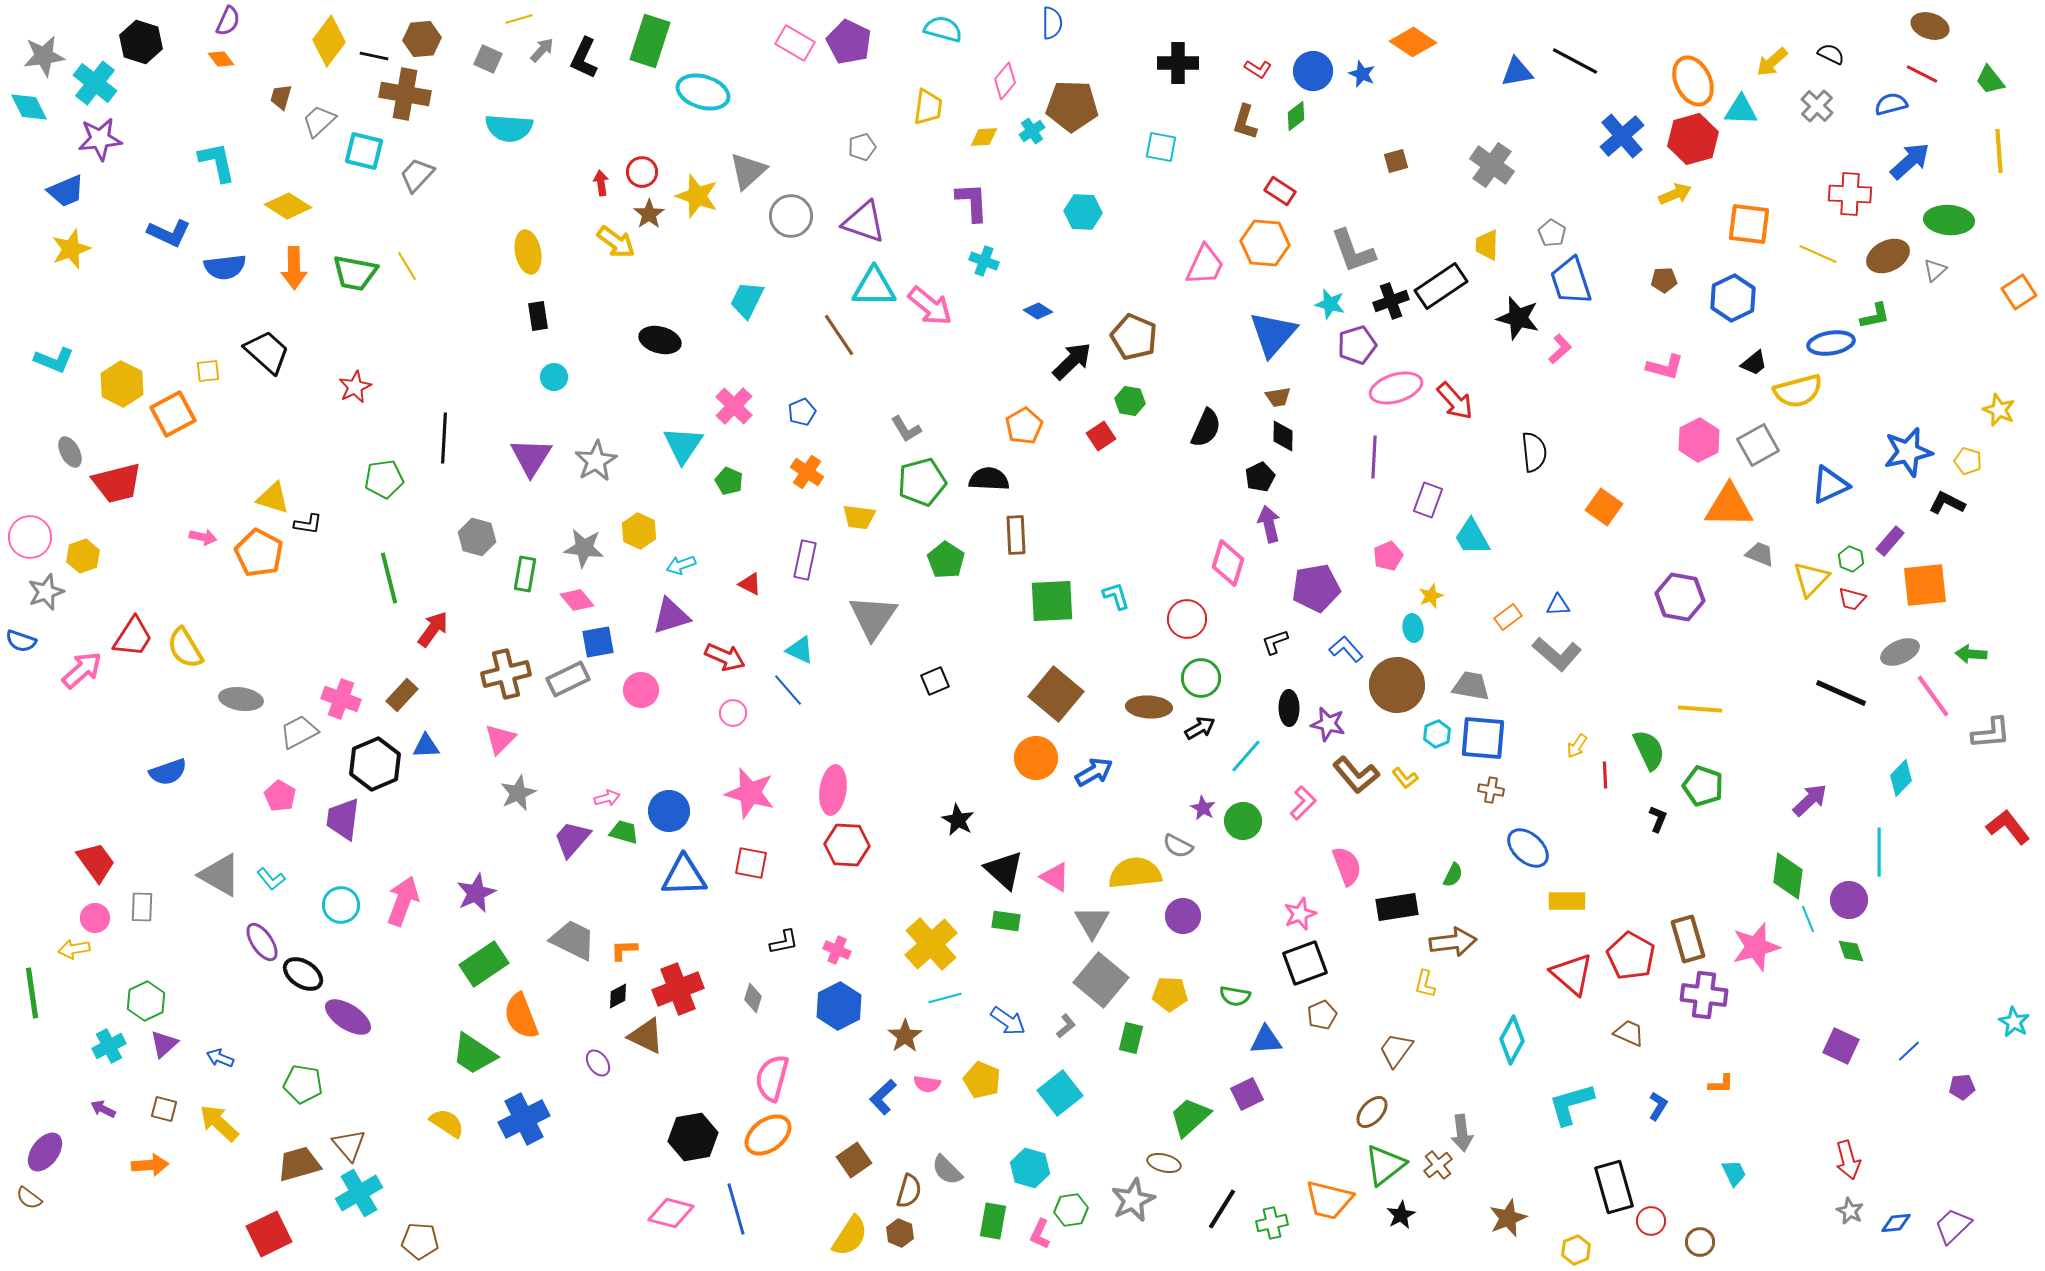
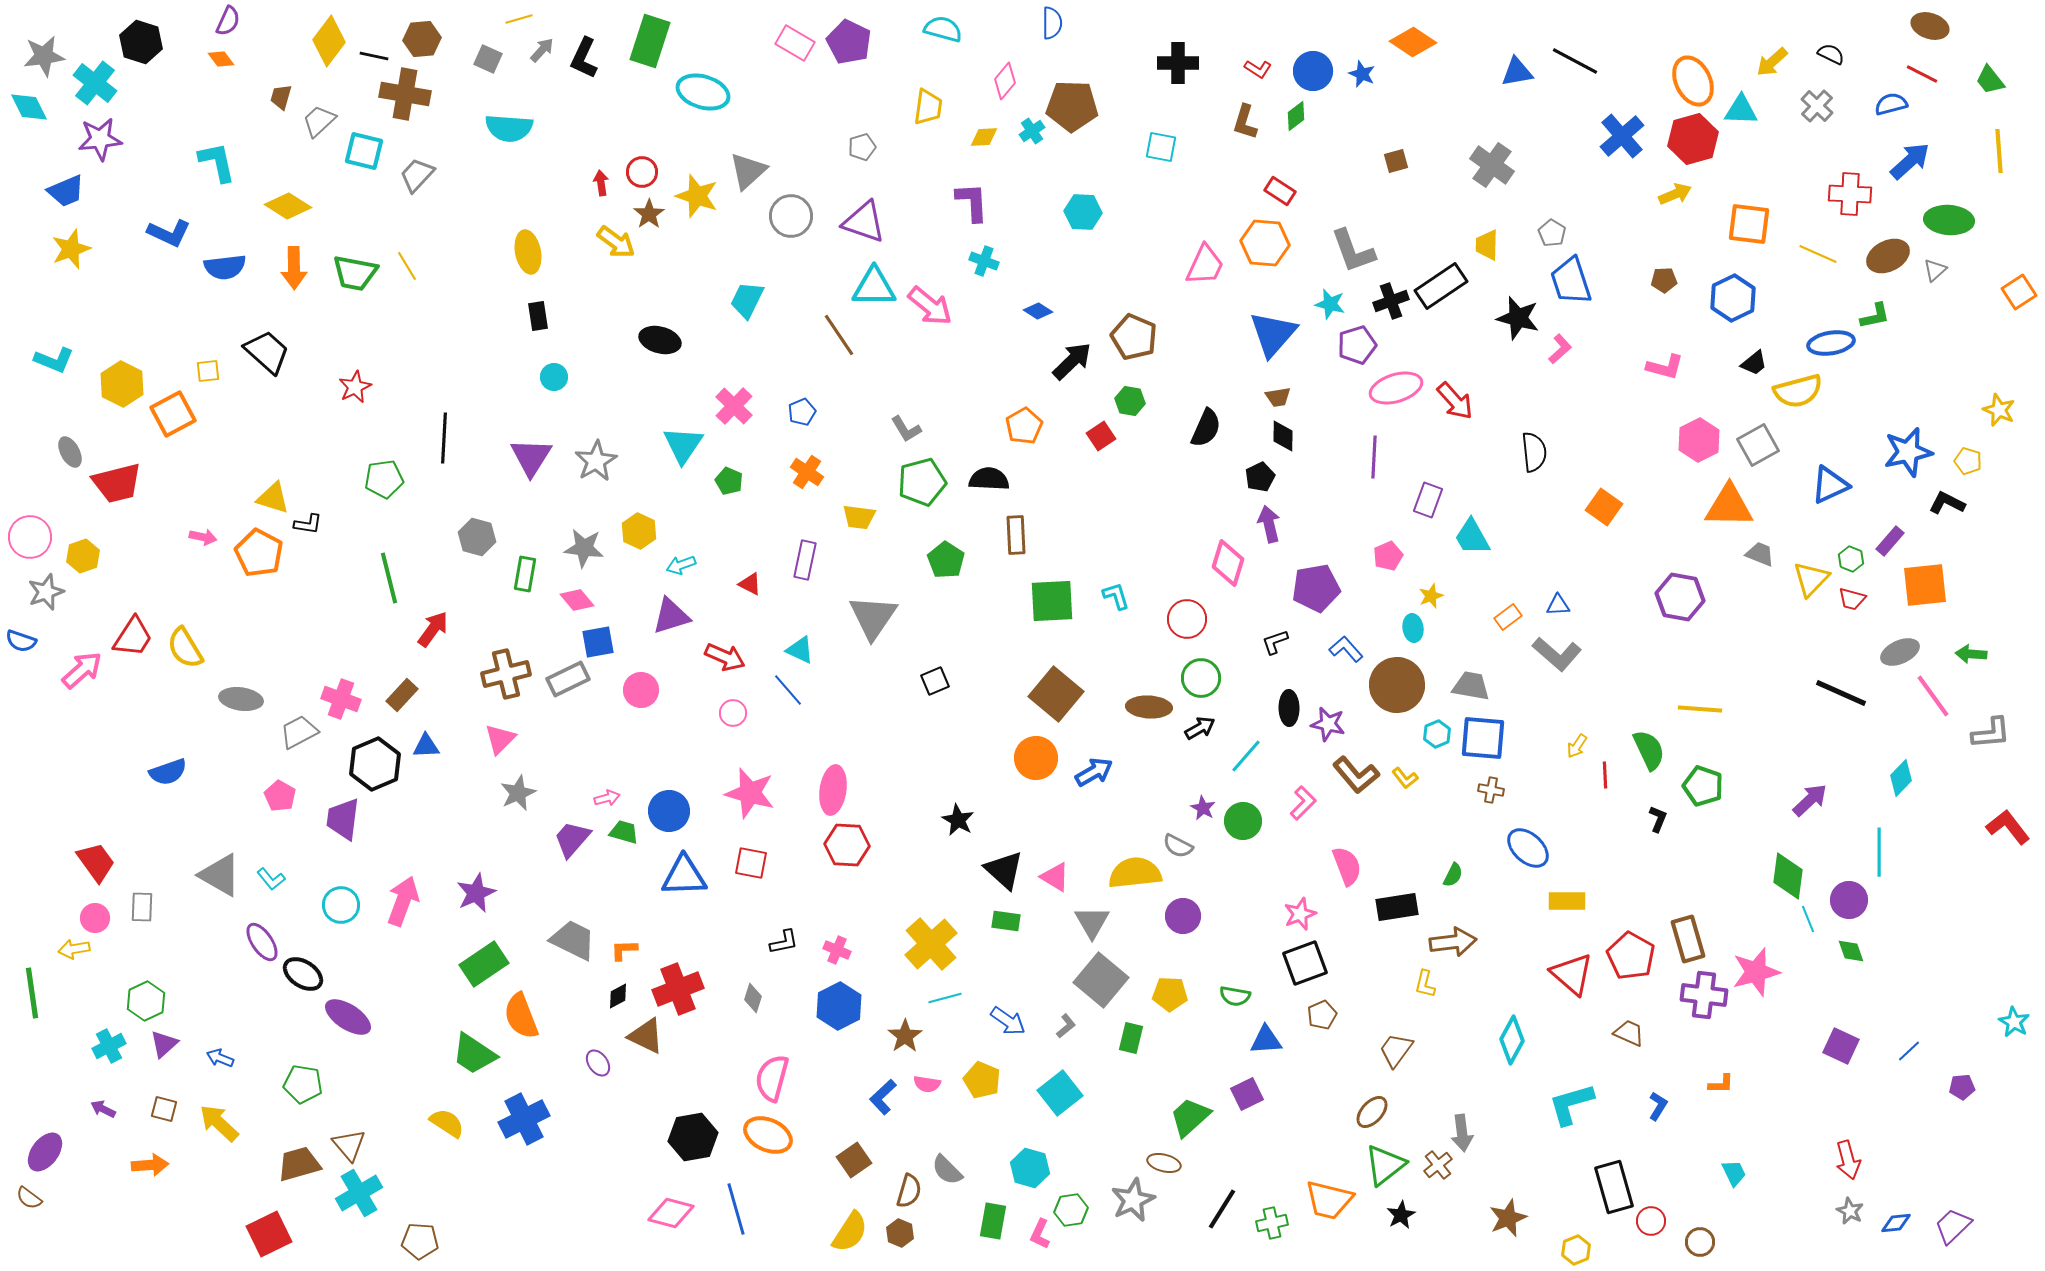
pink star at (1756, 947): moved 25 px down
orange ellipse at (768, 1135): rotated 60 degrees clockwise
yellow semicircle at (850, 1236): moved 4 px up
